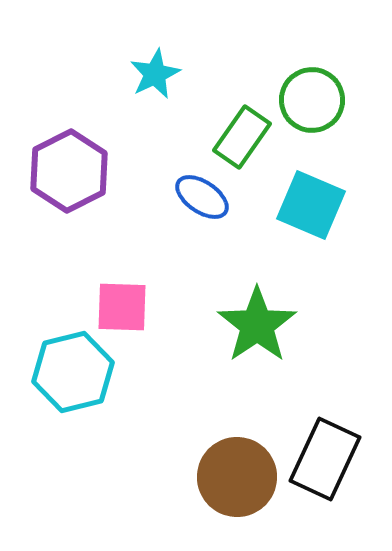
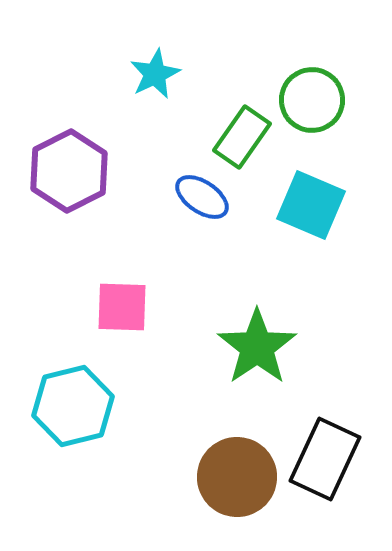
green star: moved 22 px down
cyan hexagon: moved 34 px down
